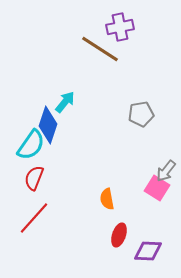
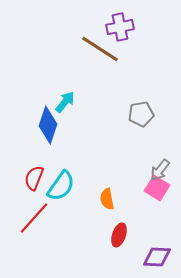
cyan semicircle: moved 30 px right, 41 px down
gray arrow: moved 6 px left, 1 px up
purple diamond: moved 9 px right, 6 px down
